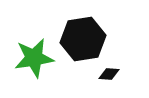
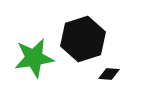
black hexagon: rotated 9 degrees counterclockwise
